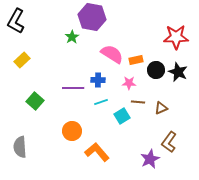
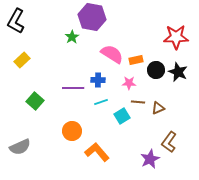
brown triangle: moved 3 px left
gray semicircle: rotated 110 degrees counterclockwise
